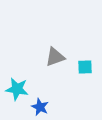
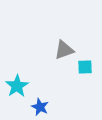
gray triangle: moved 9 px right, 7 px up
cyan star: moved 3 px up; rotated 30 degrees clockwise
